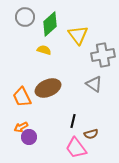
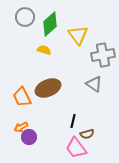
brown semicircle: moved 4 px left
